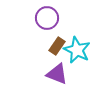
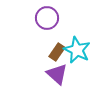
brown rectangle: moved 6 px down
purple triangle: rotated 20 degrees clockwise
